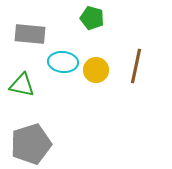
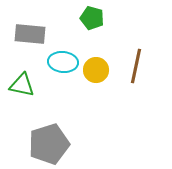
gray pentagon: moved 18 px right
